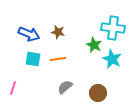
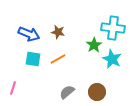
green star: rotated 14 degrees clockwise
orange line: rotated 21 degrees counterclockwise
gray semicircle: moved 2 px right, 5 px down
brown circle: moved 1 px left, 1 px up
